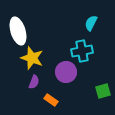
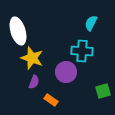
cyan cross: rotated 15 degrees clockwise
